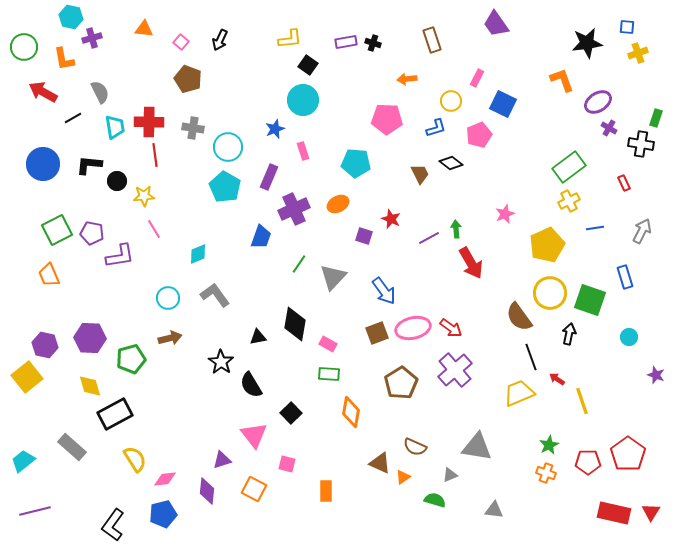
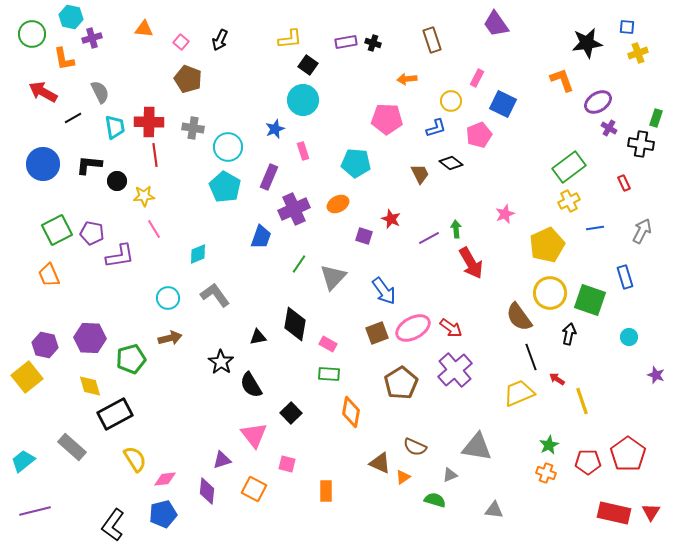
green circle at (24, 47): moved 8 px right, 13 px up
pink ellipse at (413, 328): rotated 16 degrees counterclockwise
